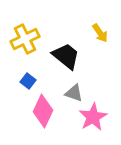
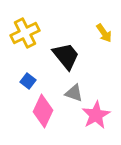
yellow arrow: moved 4 px right
yellow cross: moved 6 px up
black trapezoid: rotated 12 degrees clockwise
pink star: moved 3 px right, 2 px up
